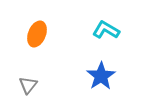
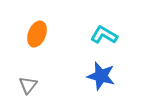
cyan L-shape: moved 2 px left, 5 px down
blue star: rotated 24 degrees counterclockwise
